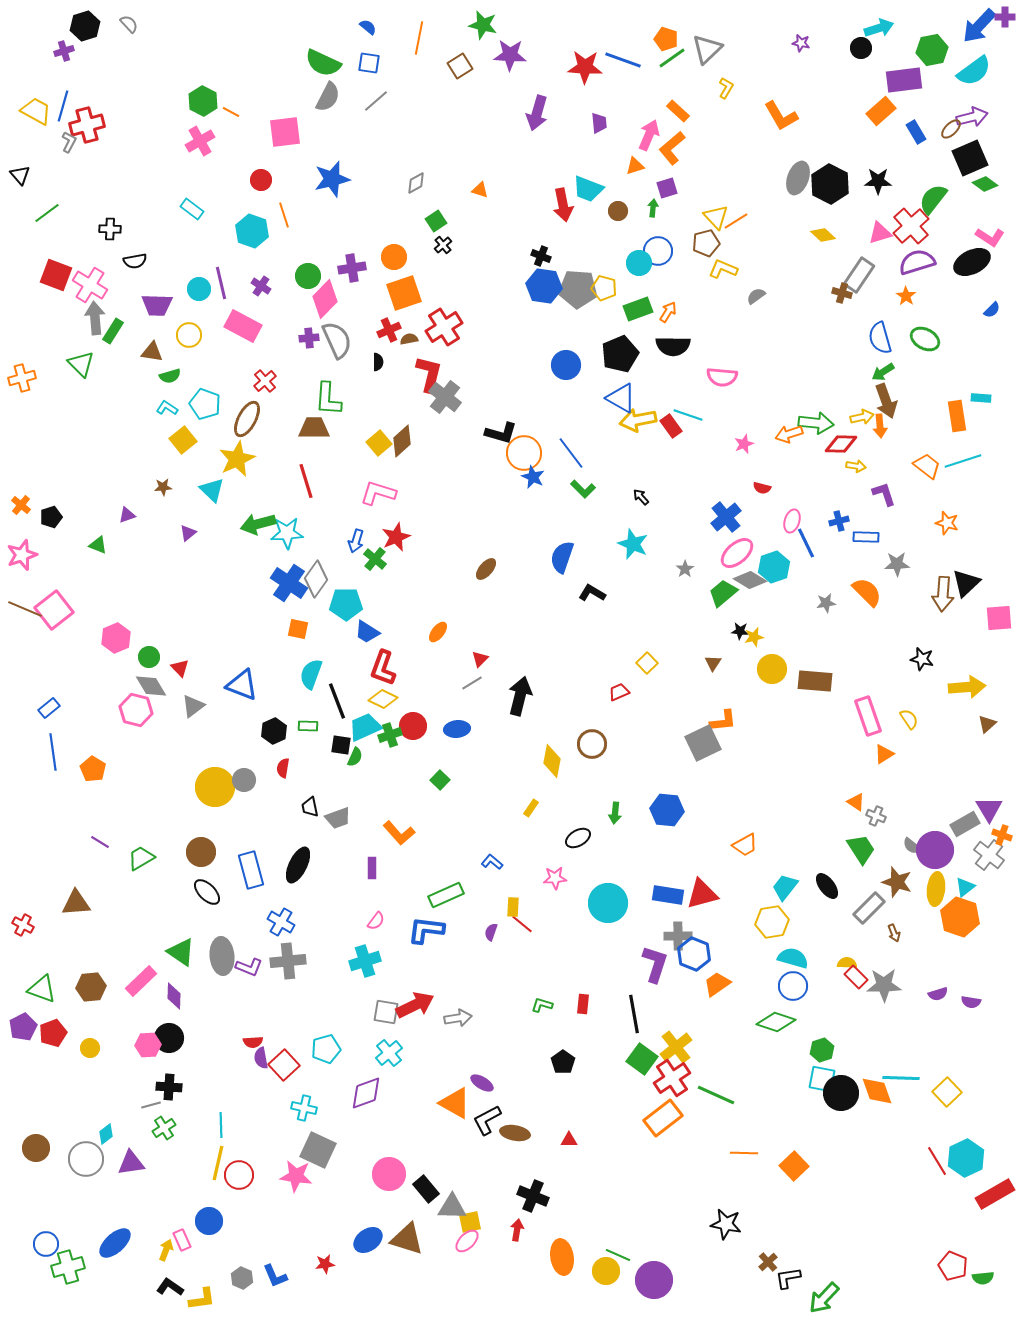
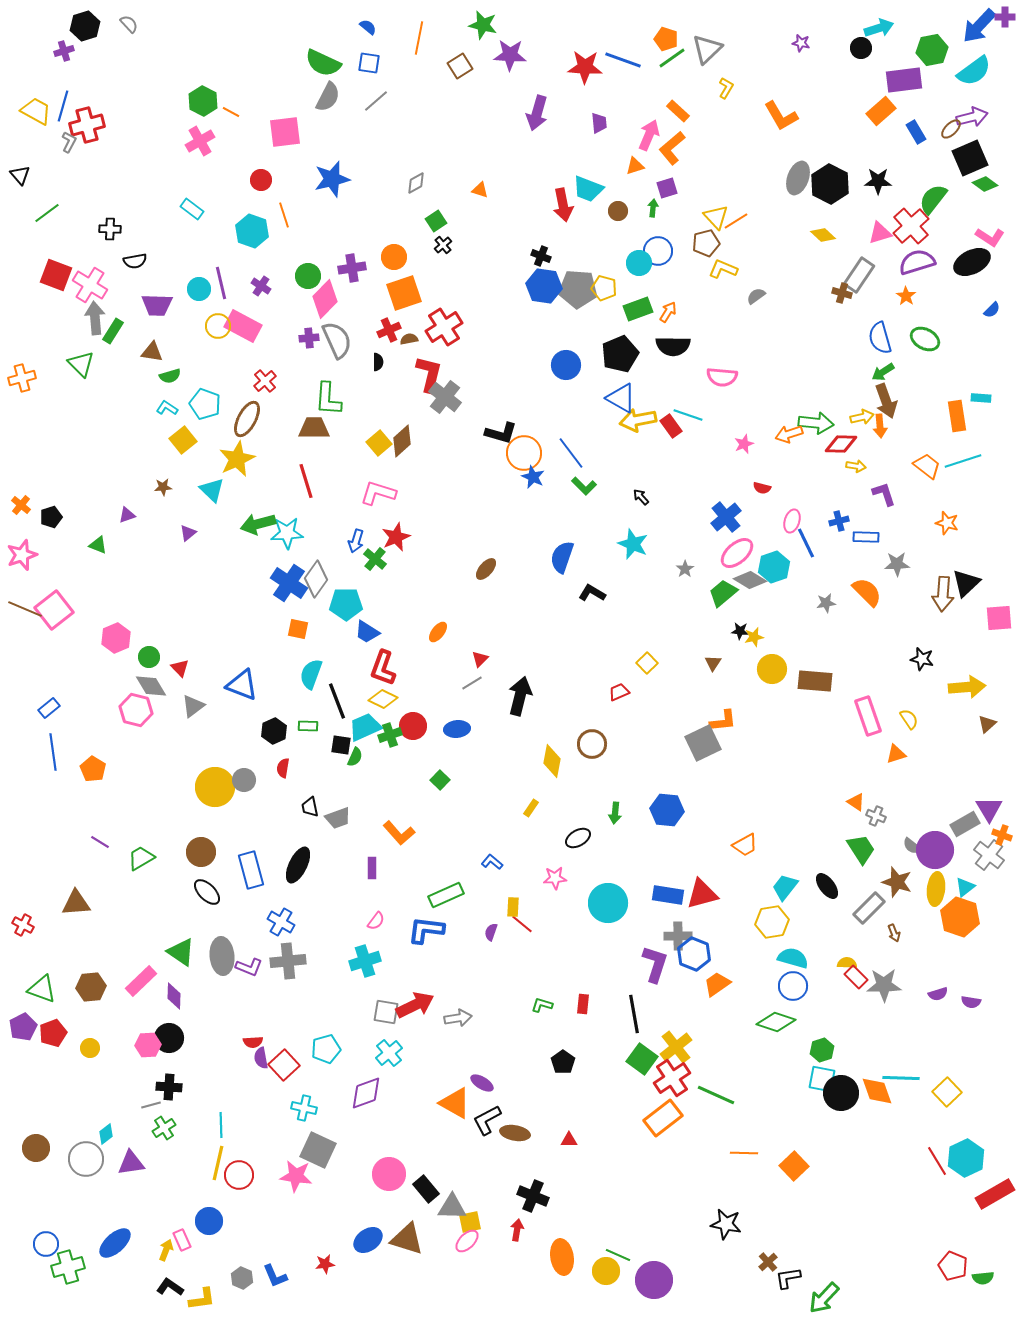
yellow circle at (189, 335): moved 29 px right, 9 px up
green L-shape at (583, 489): moved 1 px right, 3 px up
orange triangle at (884, 754): moved 12 px right; rotated 15 degrees clockwise
